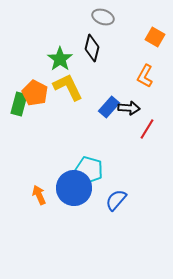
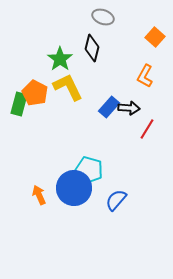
orange square: rotated 12 degrees clockwise
